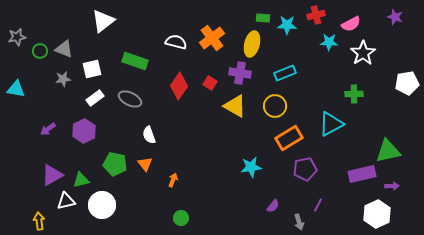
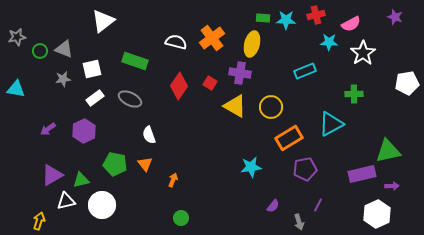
cyan star at (287, 25): moved 1 px left, 5 px up
cyan rectangle at (285, 73): moved 20 px right, 2 px up
yellow circle at (275, 106): moved 4 px left, 1 px down
yellow arrow at (39, 221): rotated 24 degrees clockwise
